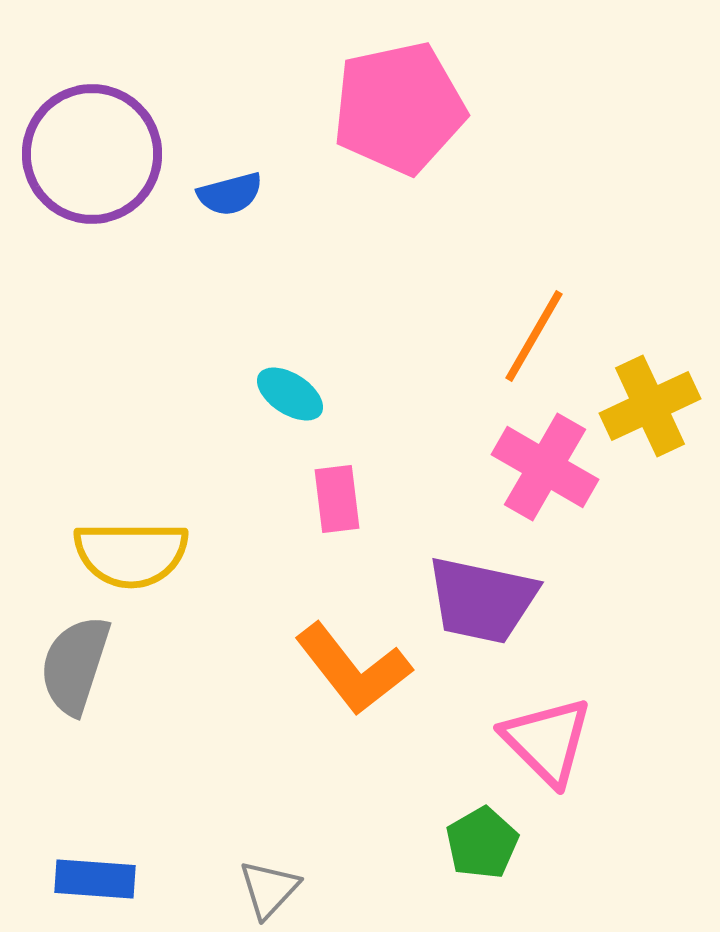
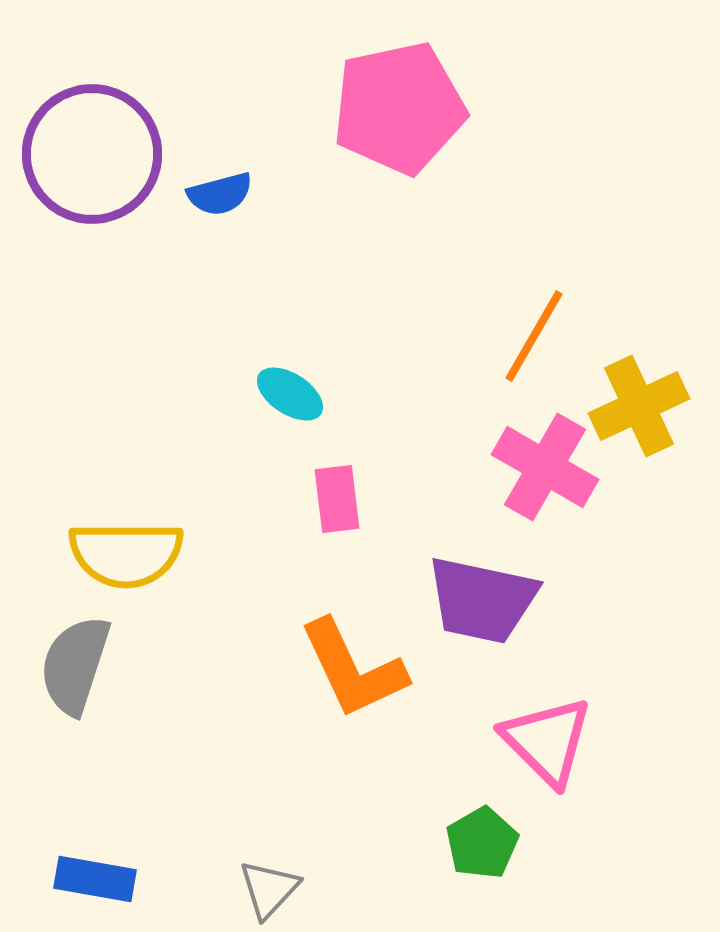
blue semicircle: moved 10 px left
yellow cross: moved 11 px left
yellow semicircle: moved 5 px left
orange L-shape: rotated 13 degrees clockwise
blue rectangle: rotated 6 degrees clockwise
